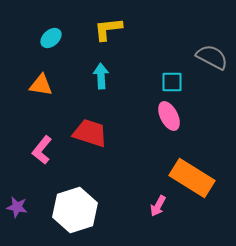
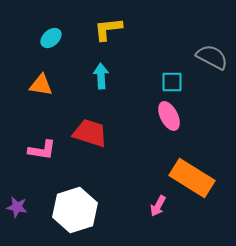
pink L-shape: rotated 120 degrees counterclockwise
